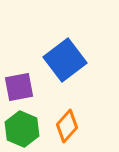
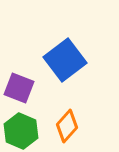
purple square: moved 1 px down; rotated 32 degrees clockwise
green hexagon: moved 1 px left, 2 px down
